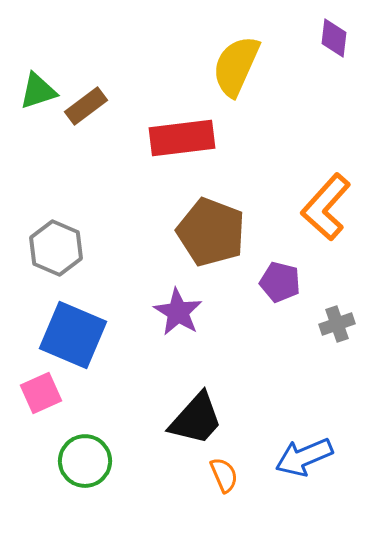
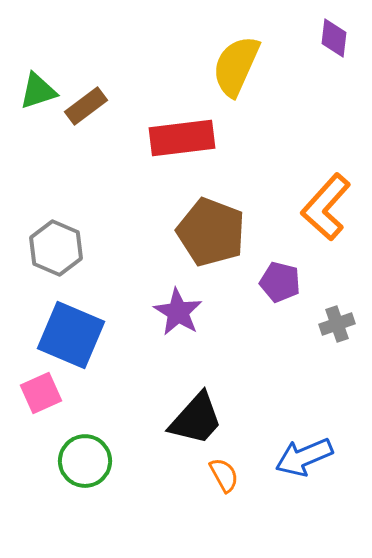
blue square: moved 2 px left
orange semicircle: rotated 6 degrees counterclockwise
